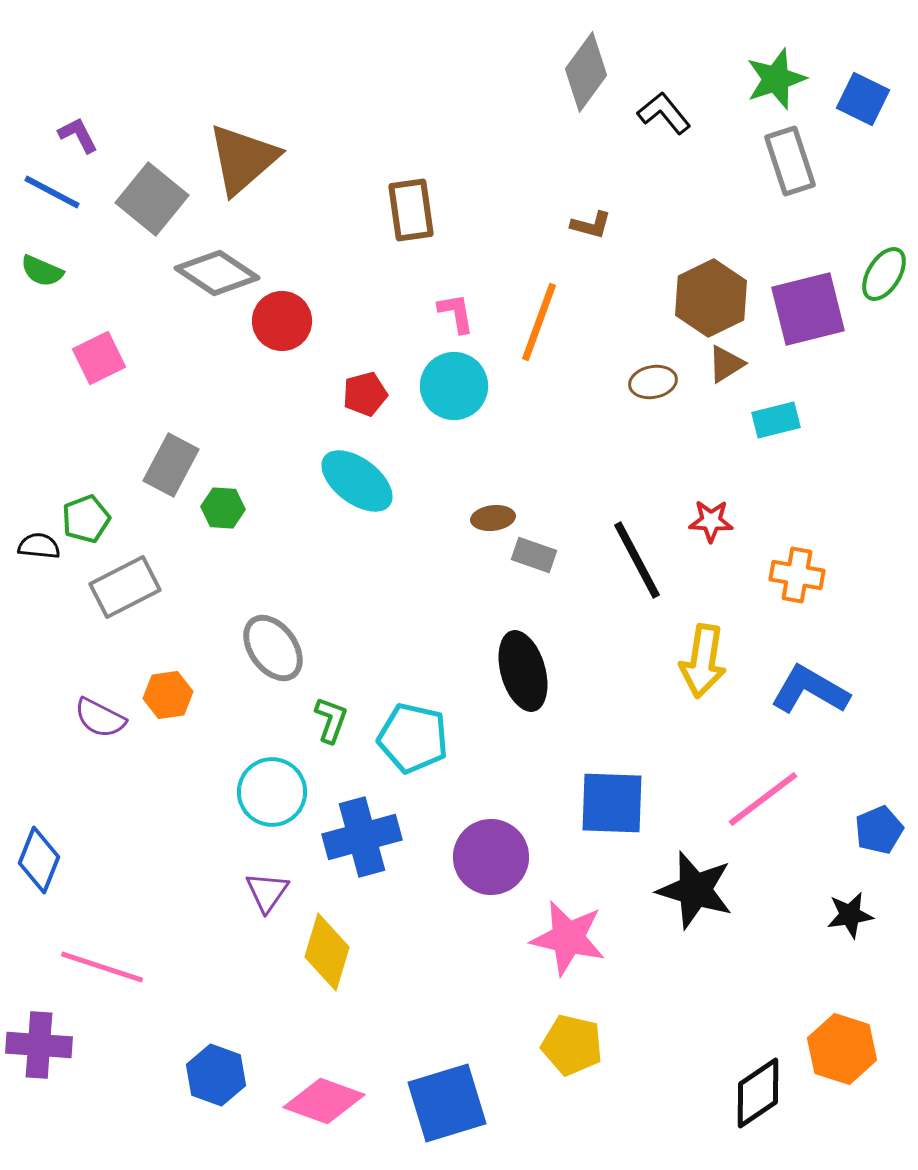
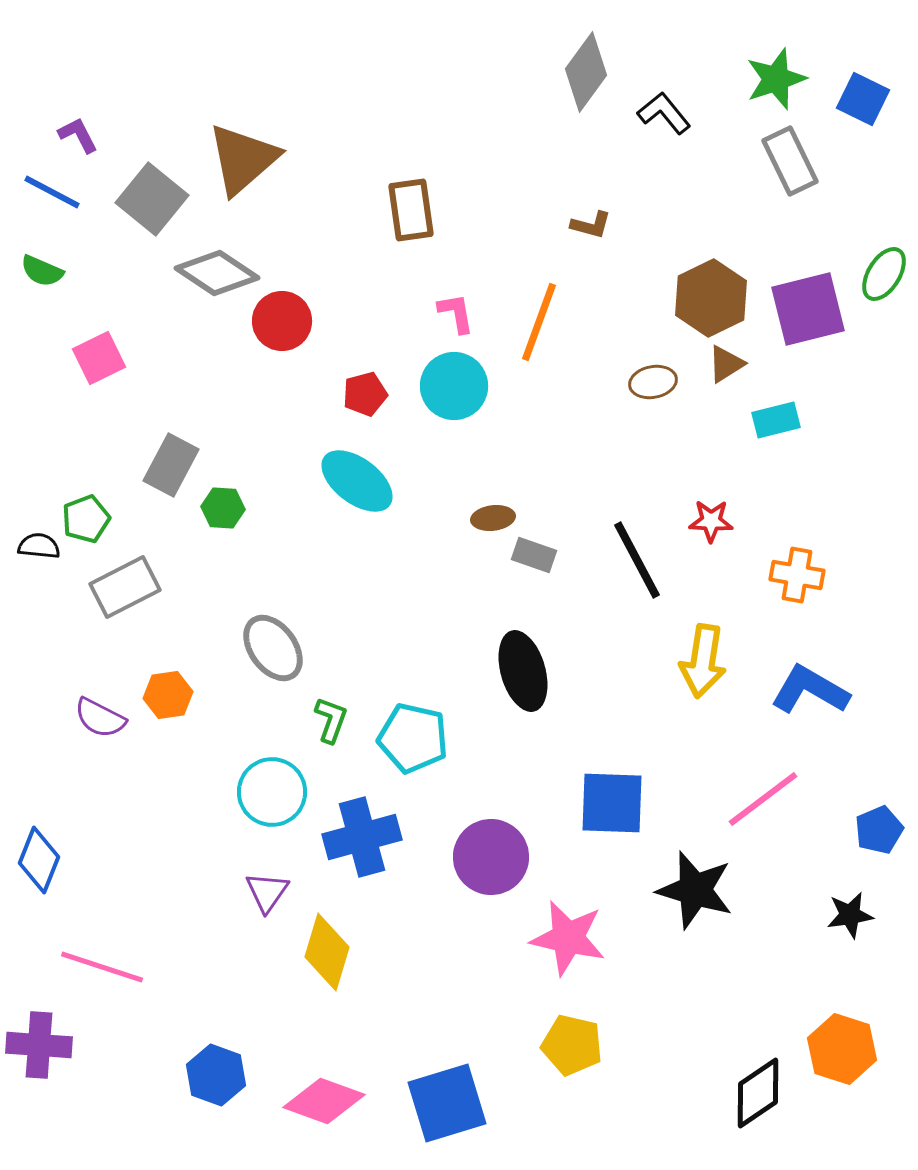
gray rectangle at (790, 161): rotated 8 degrees counterclockwise
